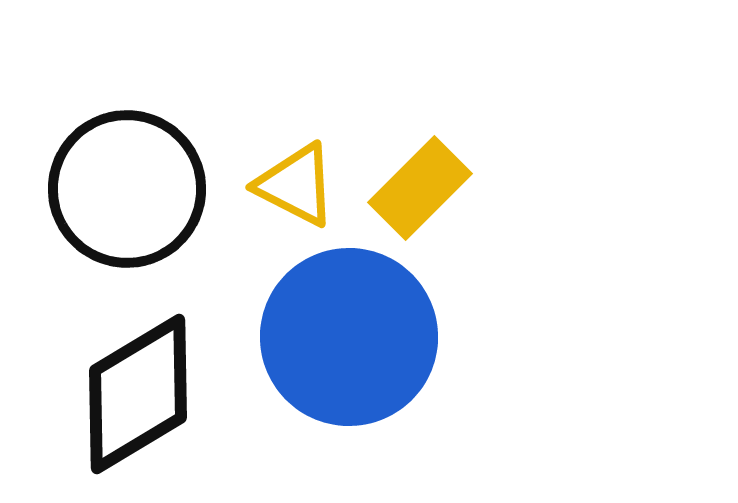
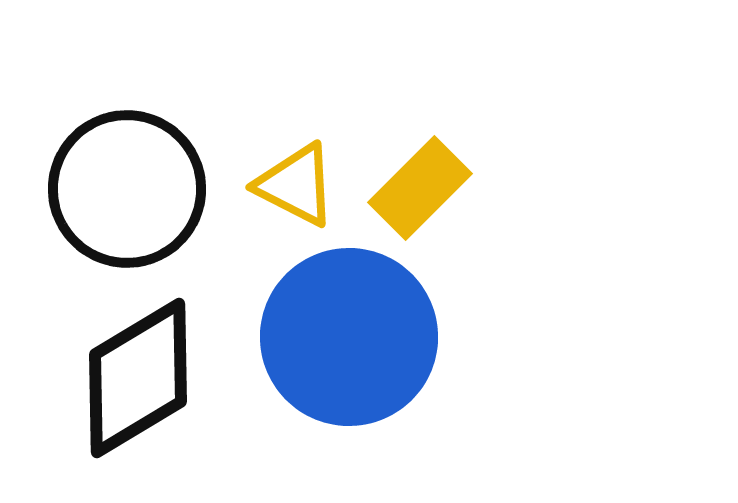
black diamond: moved 16 px up
